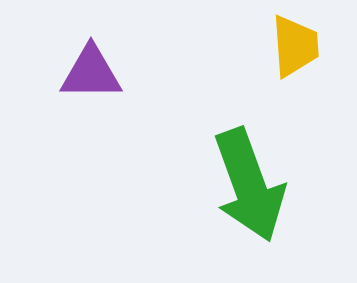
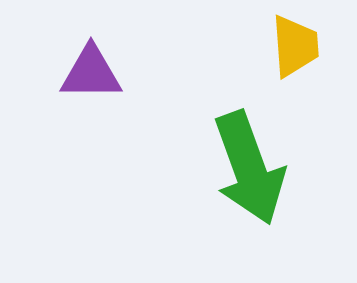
green arrow: moved 17 px up
